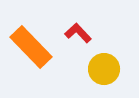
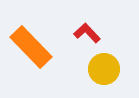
red L-shape: moved 9 px right
